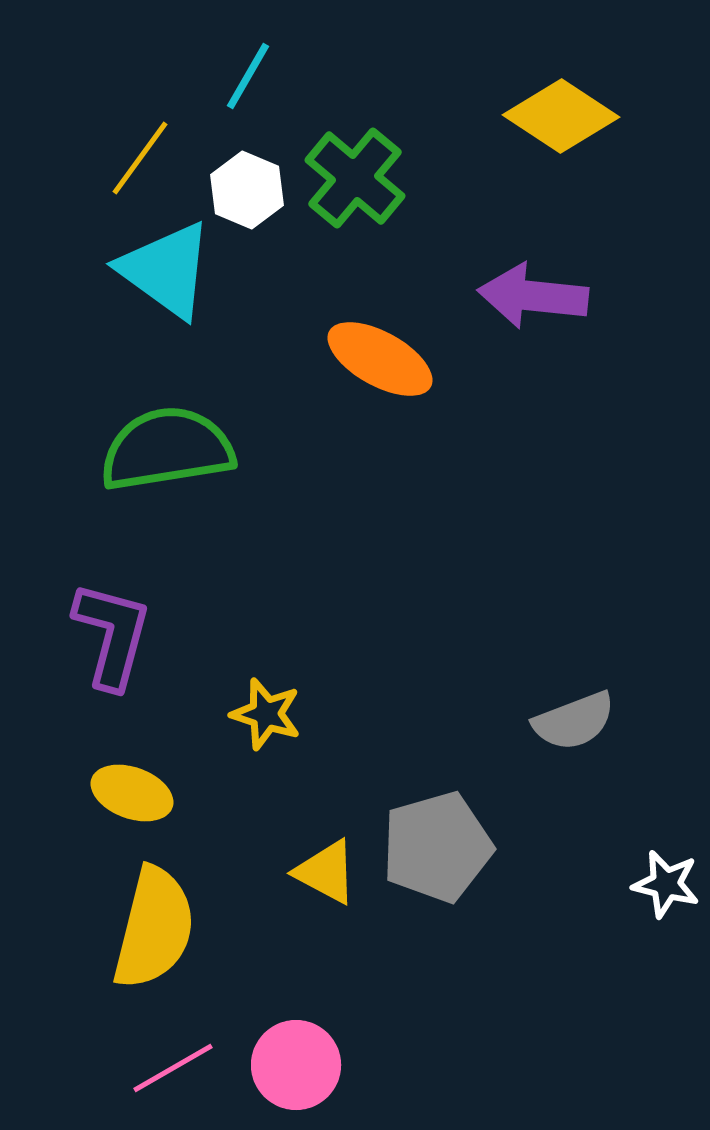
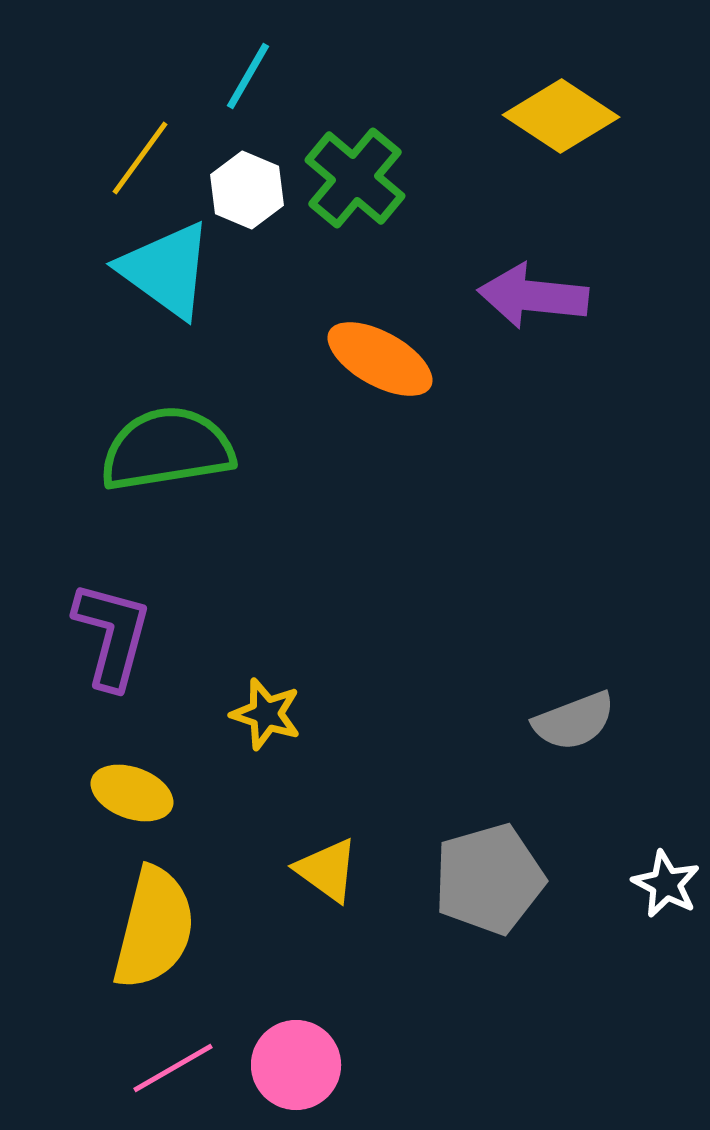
gray pentagon: moved 52 px right, 32 px down
yellow triangle: moved 1 px right, 2 px up; rotated 8 degrees clockwise
white star: rotated 14 degrees clockwise
